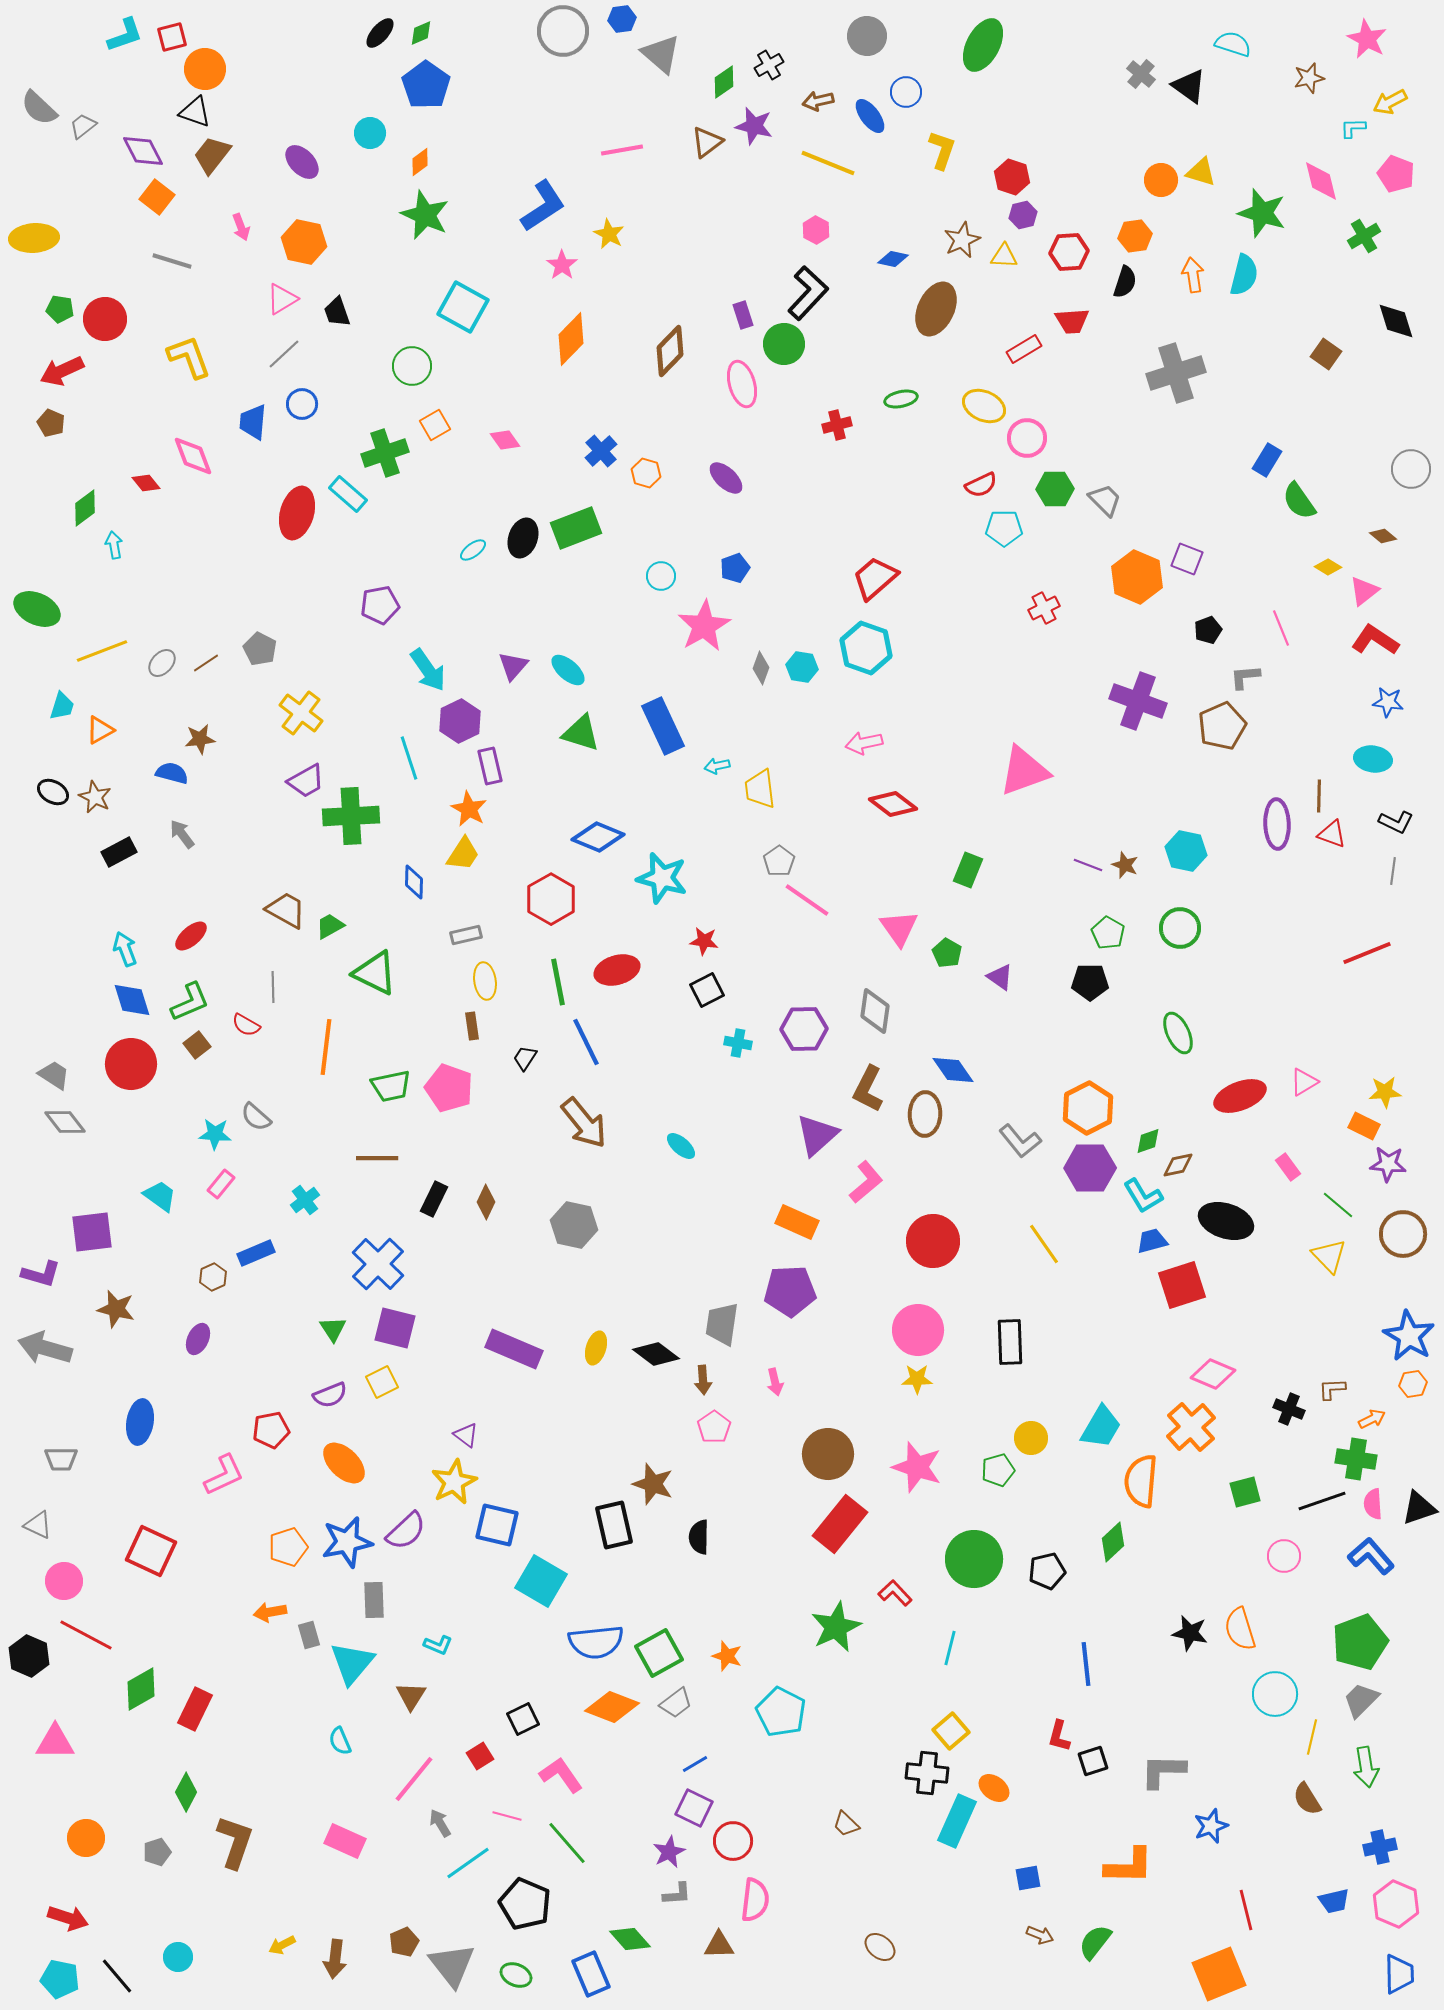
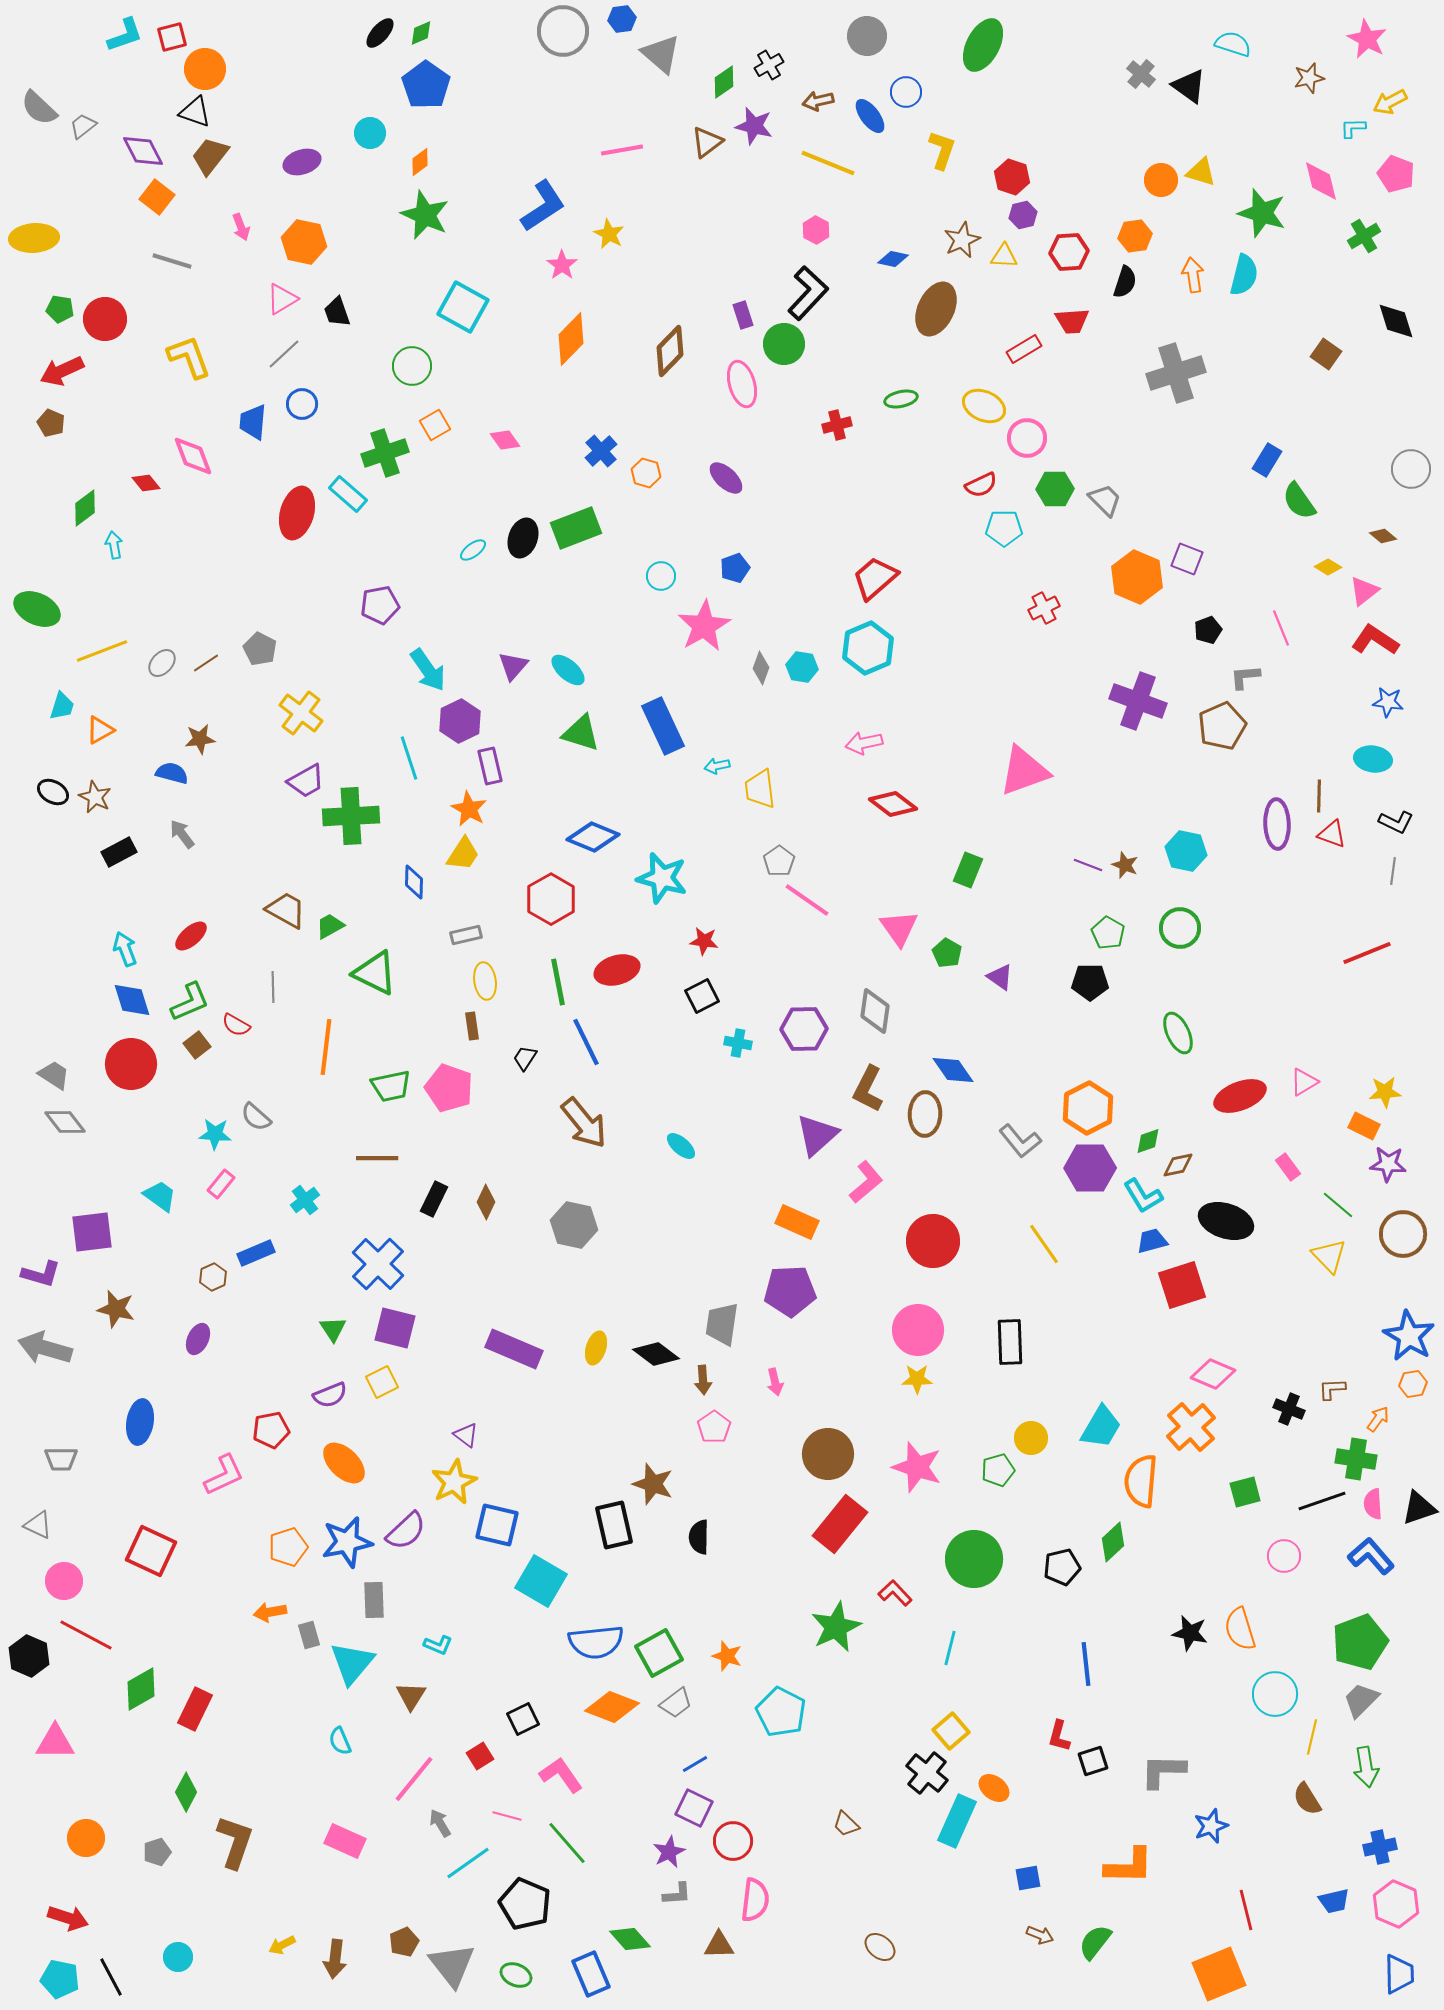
brown trapezoid at (212, 155): moved 2 px left, 1 px down
purple ellipse at (302, 162): rotated 63 degrees counterclockwise
cyan hexagon at (866, 648): moved 2 px right; rotated 18 degrees clockwise
blue diamond at (598, 837): moved 5 px left
black square at (707, 990): moved 5 px left, 6 px down
red semicircle at (246, 1025): moved 10 px left
orange arrow at (1372, 1419): moved 6 px right; rotated 28 degrees counterclockwise
black pentagon at (1047, 1571): moved 15 px right, 4 px up
black cross at (927, 1773): rotated 33 degrees clockwise
black line at (117, 1976): moved 6 px left, 1 px down; rotated 12 degrees clockwise
